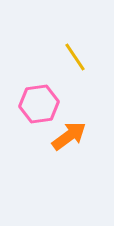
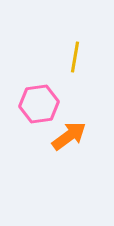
yellow line: rotated 44 degrees clockwise
